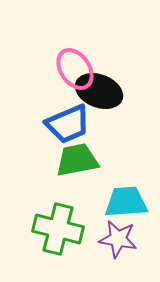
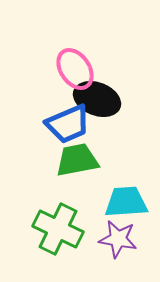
black ellipse: moved 2 px left, 8 px down
green cross: rotated 12 degrees clockwise
